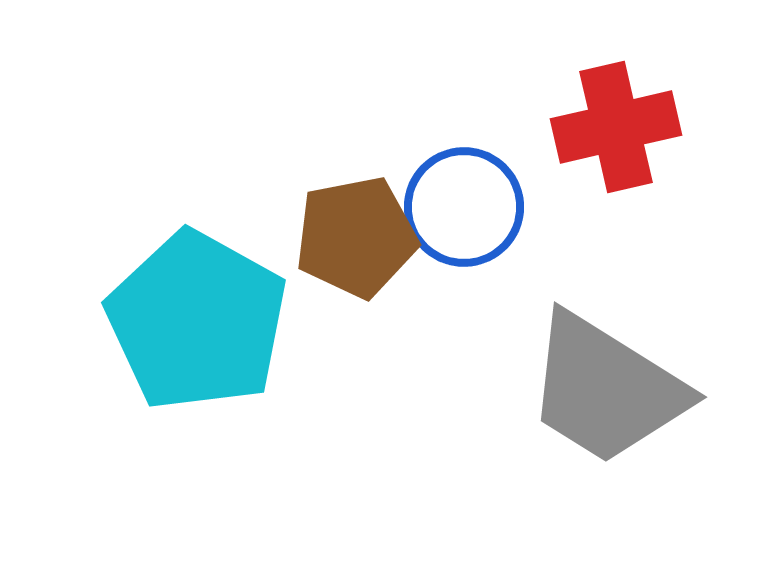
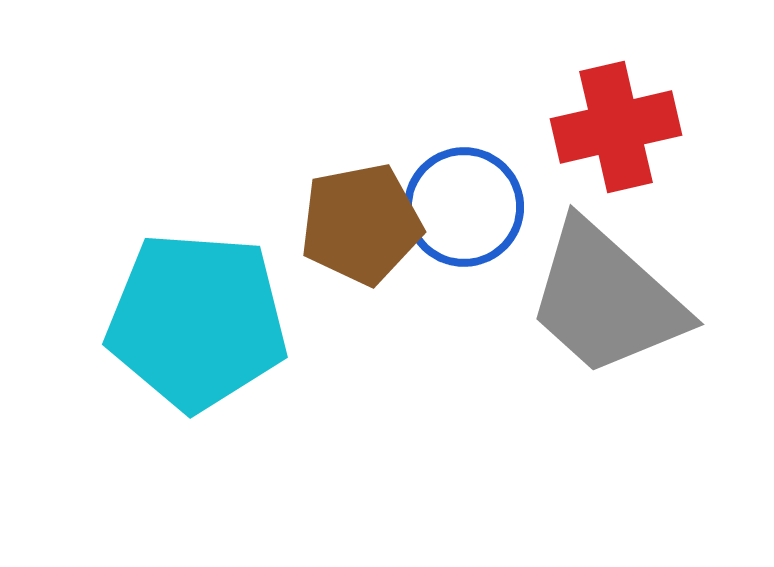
brown pentagon: moved 5 px right, 13 px up
cyan pentagon: rotated 25 degrees counterclockwise
gray trapezoid: moved 90 px up; rotated 10 degrees clockwise
